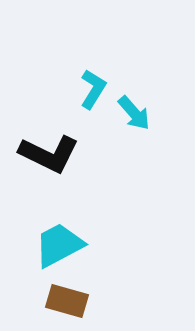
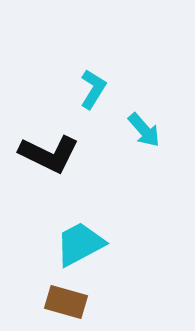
cyan arrow: moved 10 px right, 17 px down
cyan trapezoid: moved 21 px right, 1 px up
brown rectangle: moved 1 px left, 1 px down
